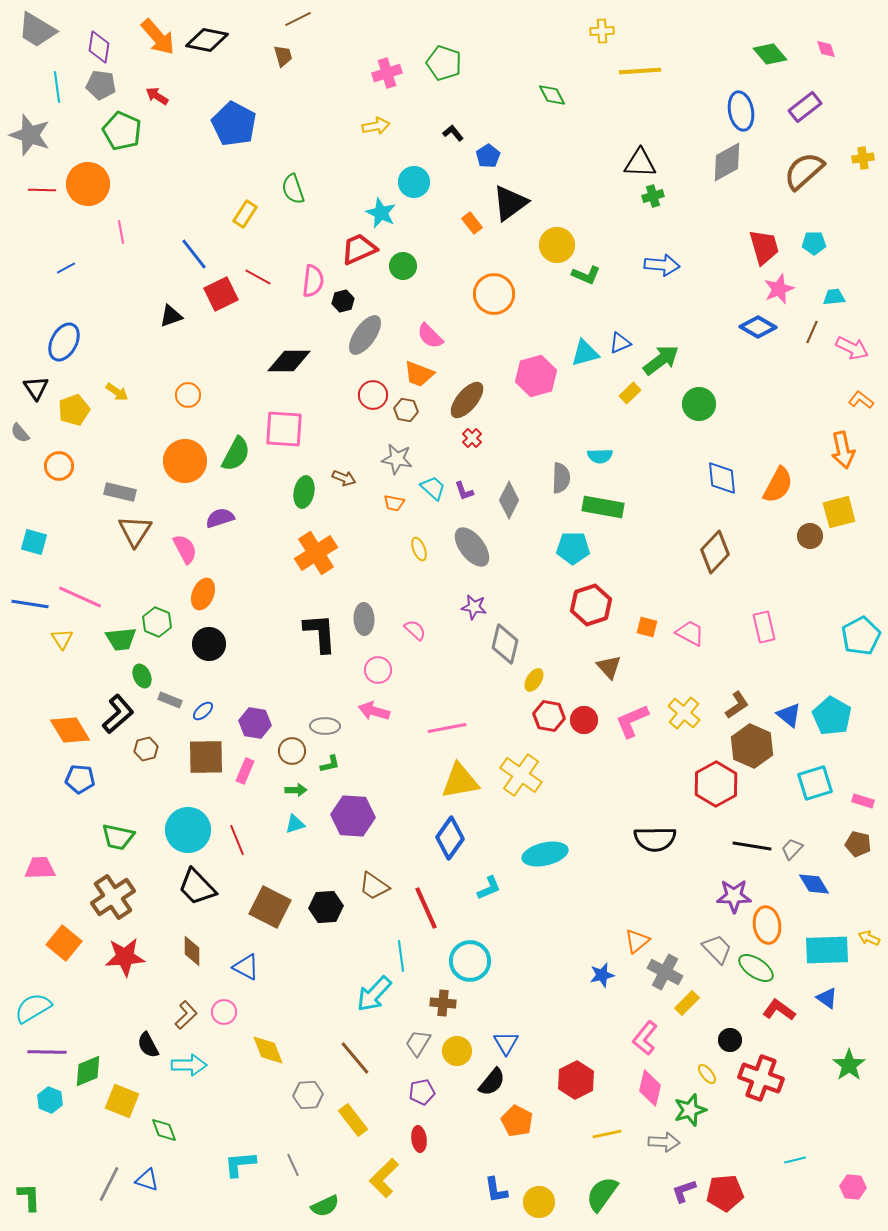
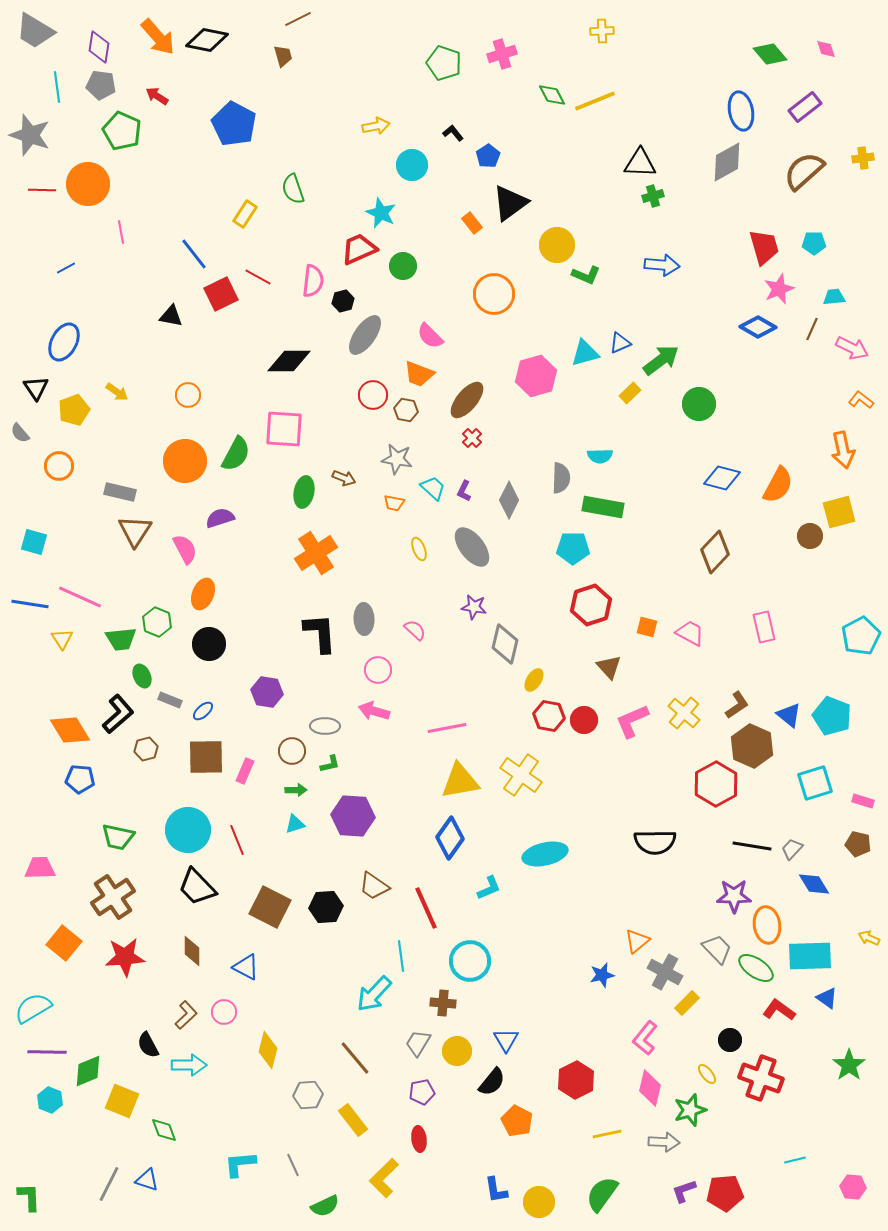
gray trapezoid at (37, 30): moved 2 px left, 1 px down
yellow line at (640, 71): moved 45 px left, 30 px down; rotated 18 degrees counterclockwise
pink cross at (387, 73): moved 115 px right, 19 px up
cyan circle at (414, 182): moved 2 px left, 17 px up
black triangle at (171, 316): rotated 30 degrees clockwise
brown line at (812, 332): moved 3 px up
blue diamond at (722, 478): rotated 69 degrees counterclockwise
purple L-shape at (464, 491): rotated 45 degrees clockwise
cyan pentagon at (832, 716): rotated 9 degrees counterclockwise
purple hexagon at (255, 723): moved 12 px right, 31 px up
black semicircle at (655, 839): moved 3 px down
cyan rectangle at (827, 950): moved 17 px left, 6 px down
blue triangle at (506, 1043): moved 3 px up
yellow diamond at (268, 1050): rotated 36 degrees clockwise
